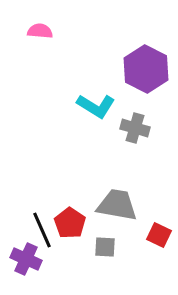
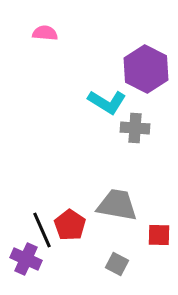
pink semicircle: moved 5 px right, 2 px down
cyan L-shape: moved 11 px right, 4 px up
gray cross: rotated 12 degrees counterclockwise
red pentagon: moved 2 px down
red square: rotated 25 degrees counterclockwise
gray square: moved 12 px right, 17 px down; rotated 25 degrees clockwise
